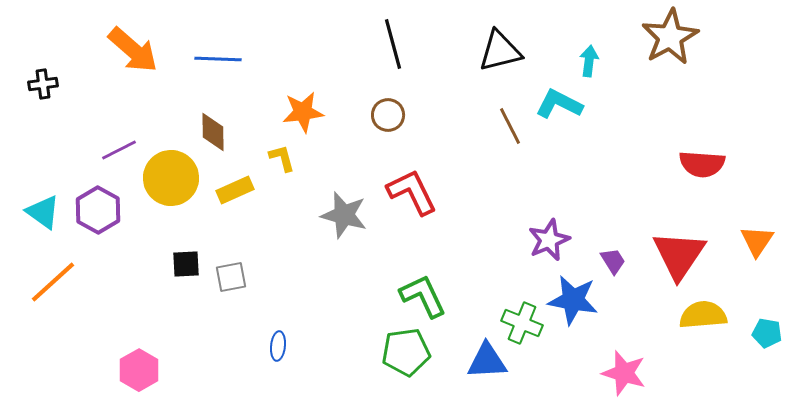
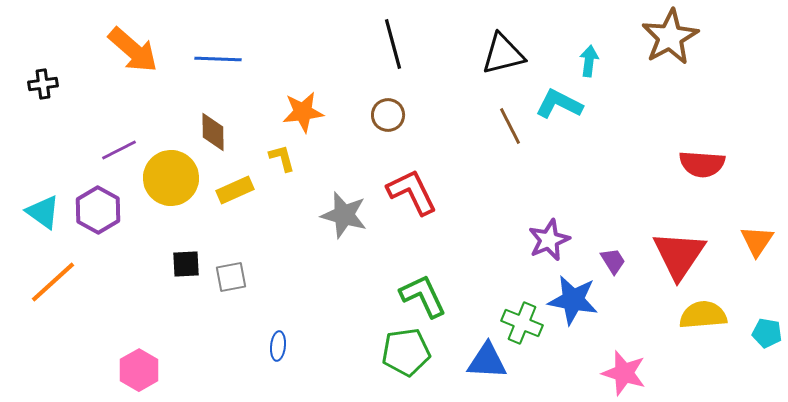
black triangle: moved 3 px right, 3 px down
blue triangle: rotated 6 degrees clockwise
